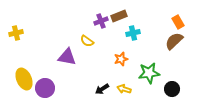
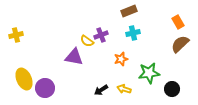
brown rectangle: moved 10 px right, 5 px up
purple cross: moved 14 px down
yellow cross: moved 2 px down
brown semicircle: moved 6 px right, 3 px down
purple triangle: moved 7 px right
black arrow: moved 1 px left, 1 px down
